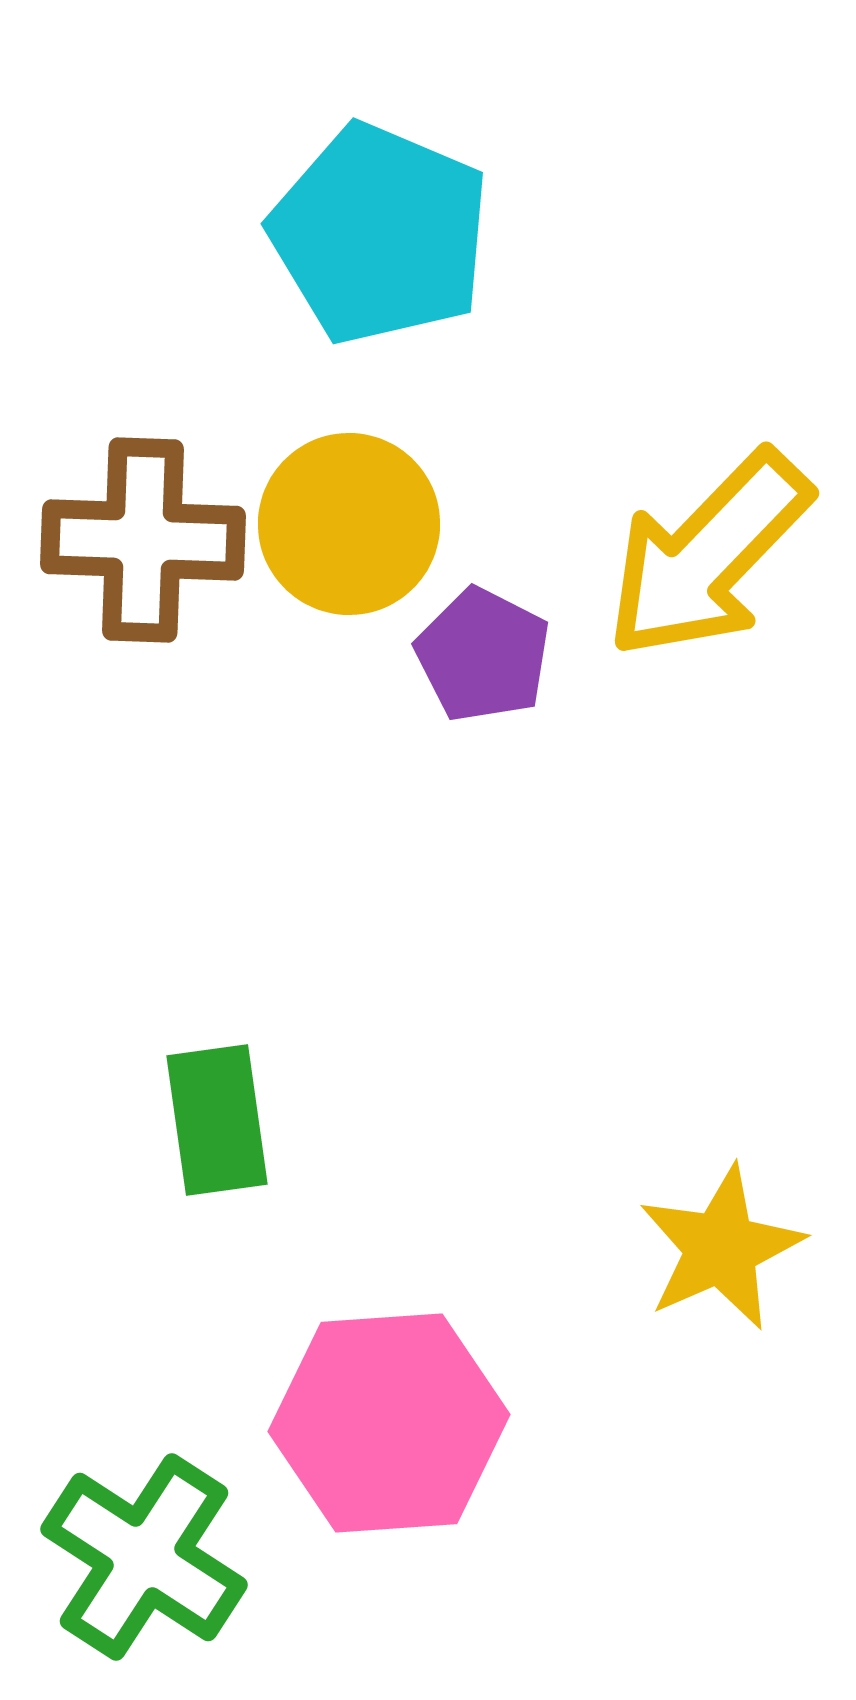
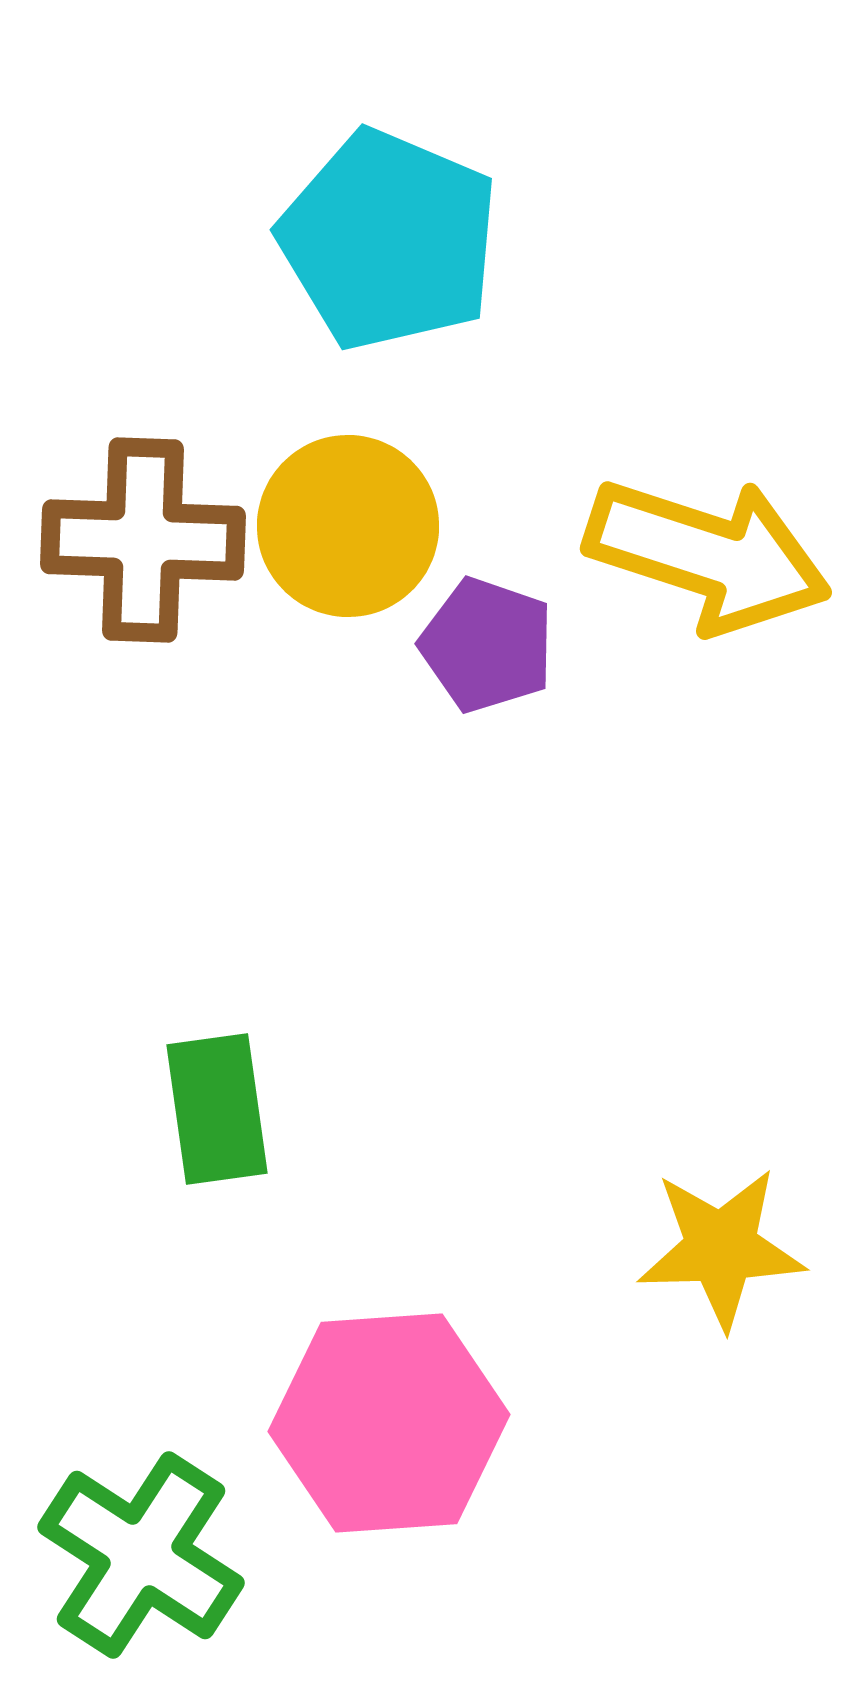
cyan pentagon: moved 9 px right, 6 px down
yellow circle: moved 1 px left, 2 px down
yellow arrow: rotated 116 degrees counterclockwise
purple pentagon: moved 4 px right, 10 px up; rotated 8 degrees counterclockwise
green rectangle: moved 11 px up
yellow star: rotated 22 degrees clockwise
green cross: moved 3 px left, 2 px up
